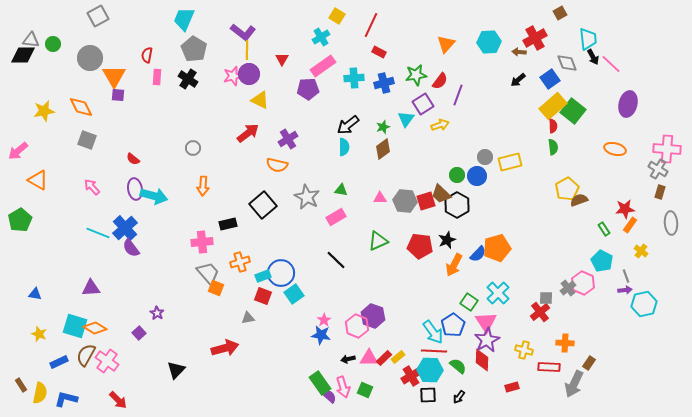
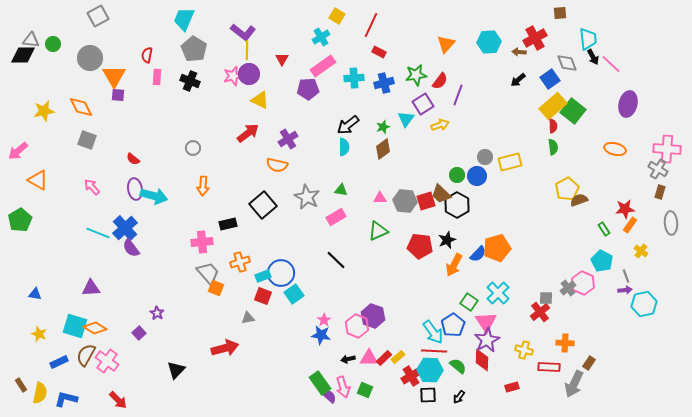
brown square at (560, 13): rotated 24 degrees clockwise
black cross at (188, 79): moved 2 px right, 2 px down; rotated 12 degrees counterclockwise
green triangle at (378, 241): moved 10 px up
